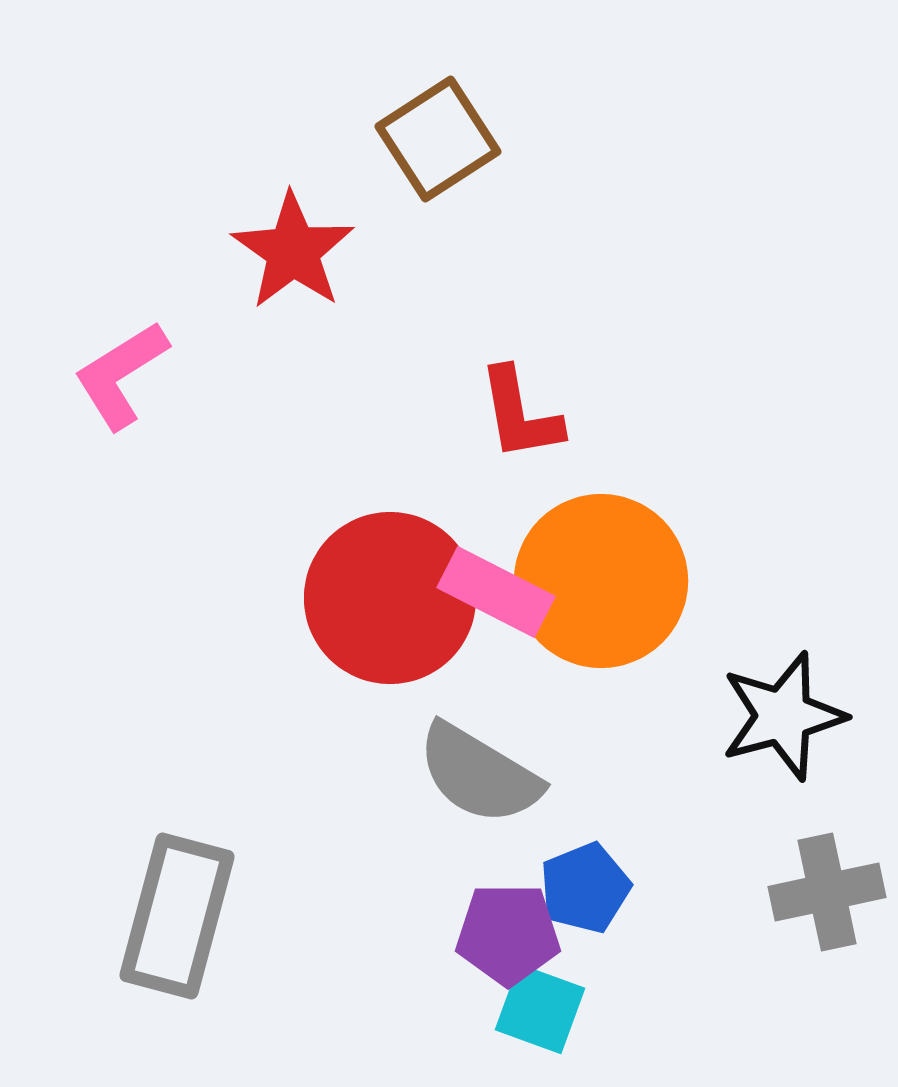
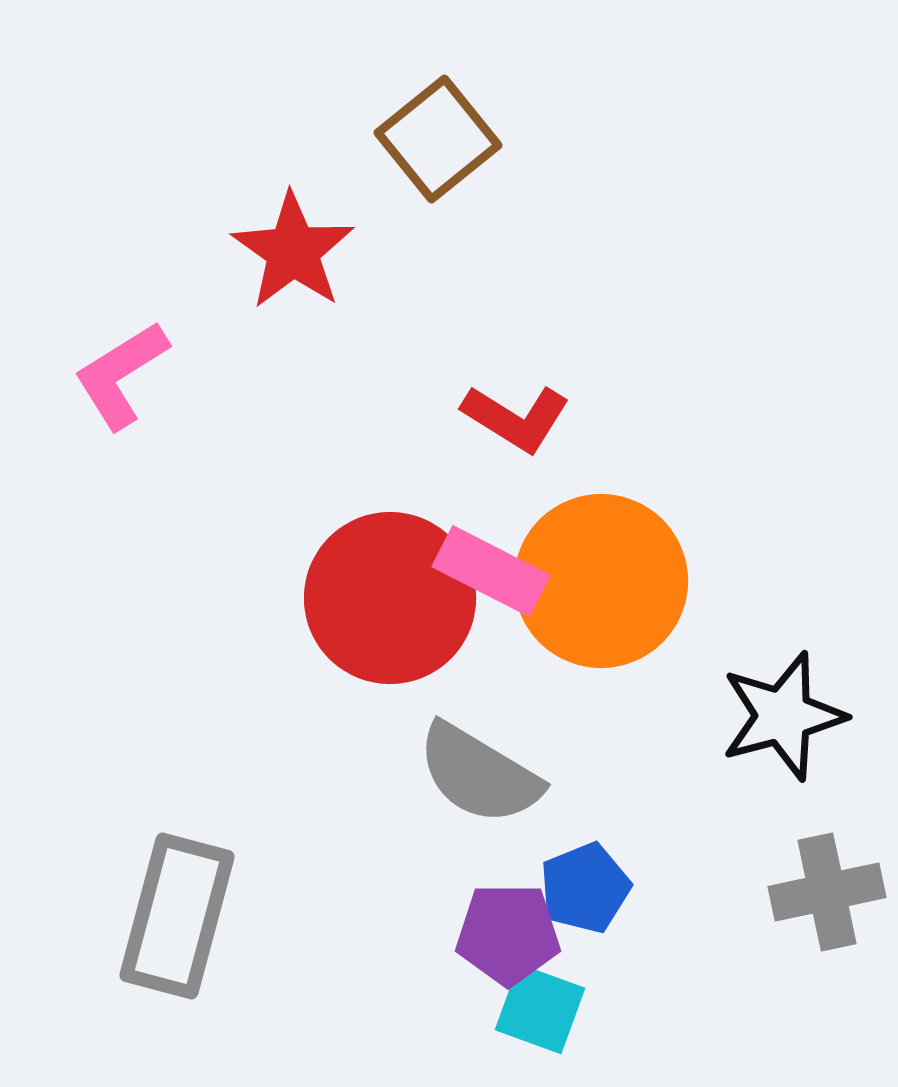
brown square: rotated 6 degrees counterclockwise
red L-shape: moved 4 px left, 4 px down; rotated 48 degrees counterclockwise
pink rectangle: moved 5 px left, 21 px up
